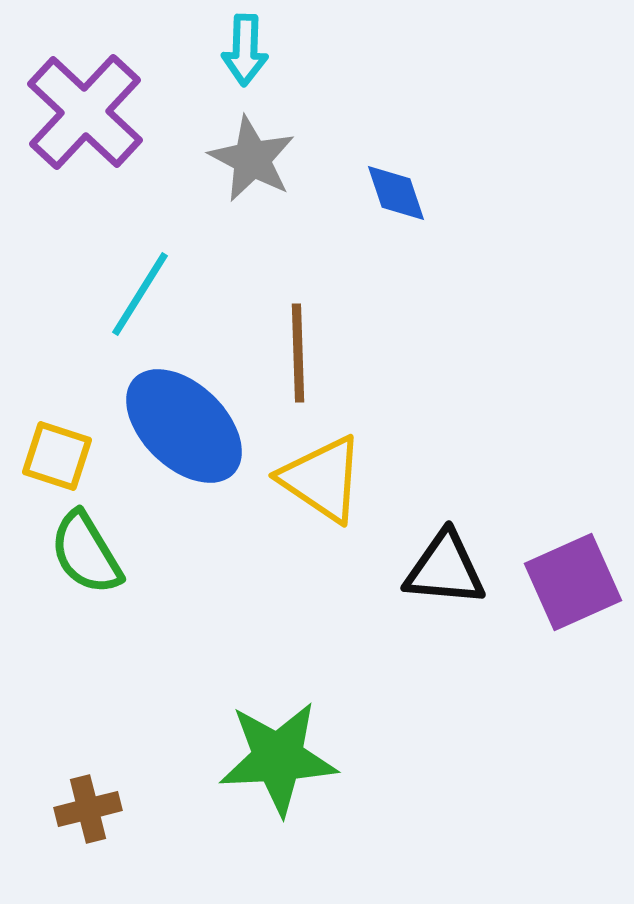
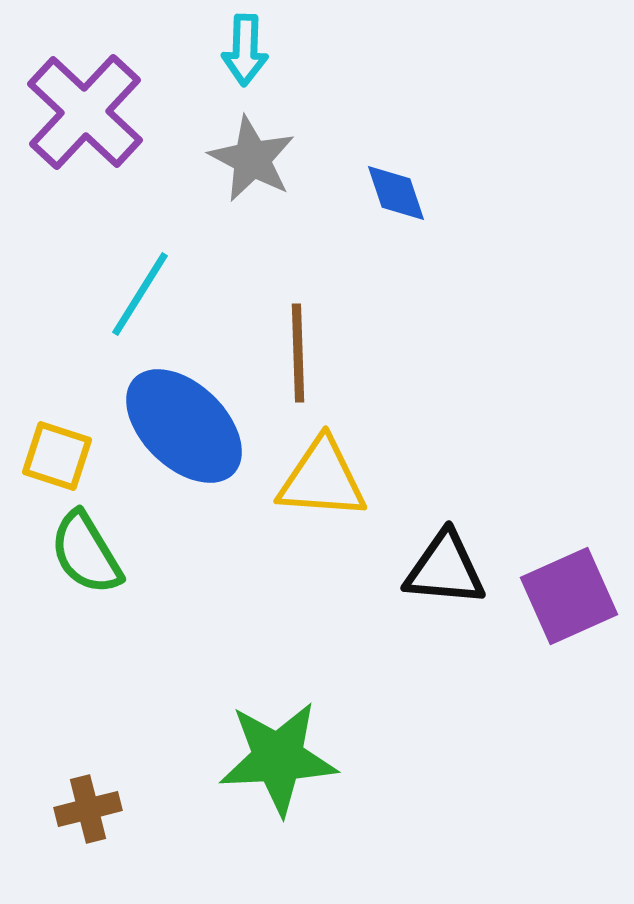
yellow triangle: rotated 30 degrees counterclockwise
purple square: moved 4 px left, 14 px down
